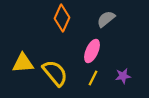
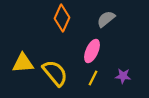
purple star: rotated 14 degrees clockwise
